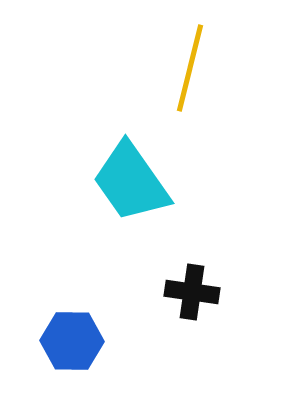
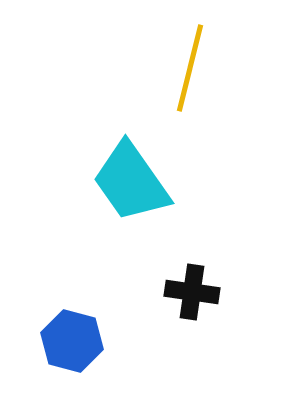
blue hexagon: rotated 14 degrees clockwise
